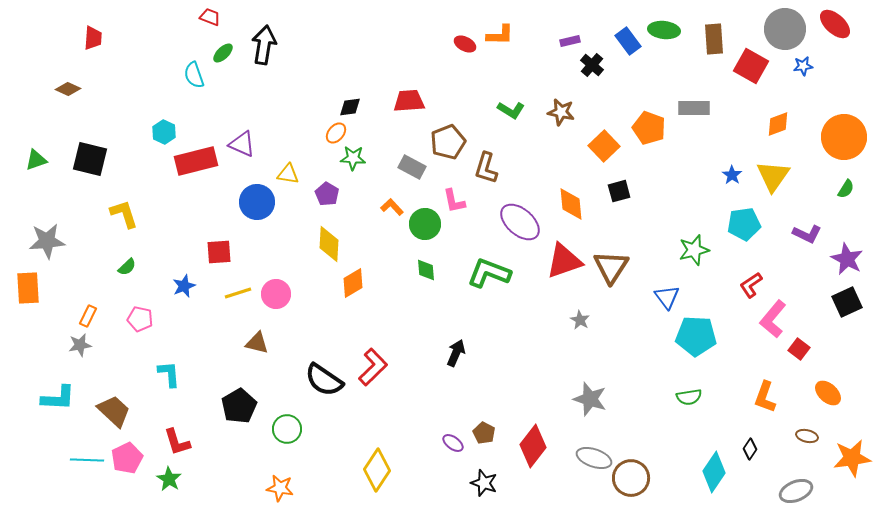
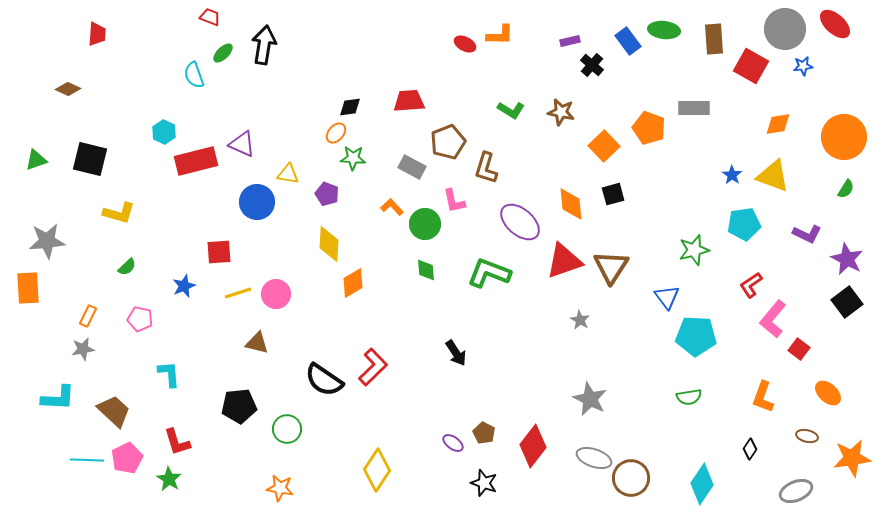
red trapezoid at (93, 38): moved 4 px right, 4 px up
orange diamond at (778, 124): rotated 12 degrees clockwise
yellow triangle at (773, 176): rotated 45 degrees counterclockwise
black square at (619, 191): moved 6 px left, 3 px down
purple pentagon at (327, 194): rotated 10 degrees counterclockwise
yellow L-shape at (124, 214): moved 5 px left, 1 px up; rotated 124 degrees clockwise
black square at (847, 302): rotated 12 degrees counterclockwise
gray star at (80, 345): moved 3 px right, 4 px down
black arrow at (456, 353): rotated 124 degrees clockwise
orange L-shape at (765, 397): moved 2 px left
gray star at (590, 399): rotated 8 degrees clockwise
black pentagon at (239, 406): rotated 24 degrees clockwise
cyan diamond at (714, 472): moved 12 px left, 12 px down
